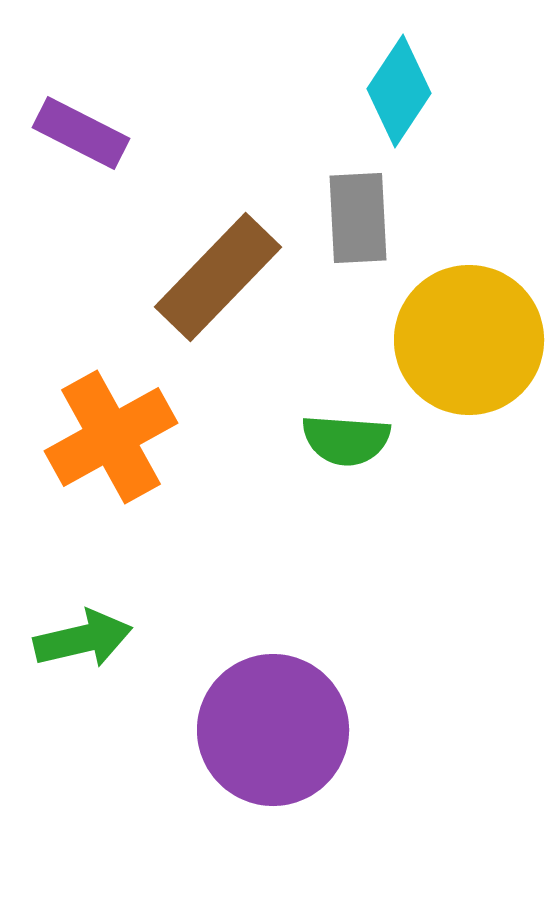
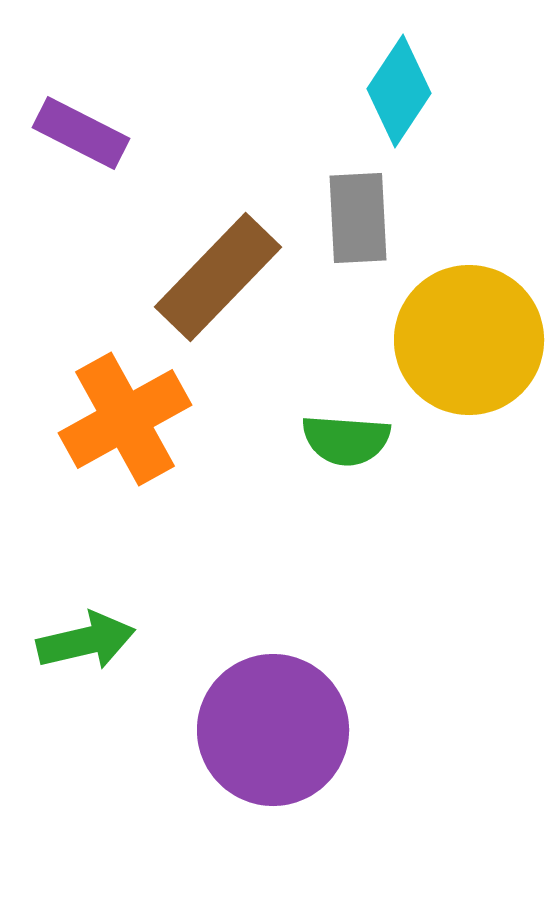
orange cross: moved 14 px right, 18 px up
green arrow: moved 3 px right, 2 px down
